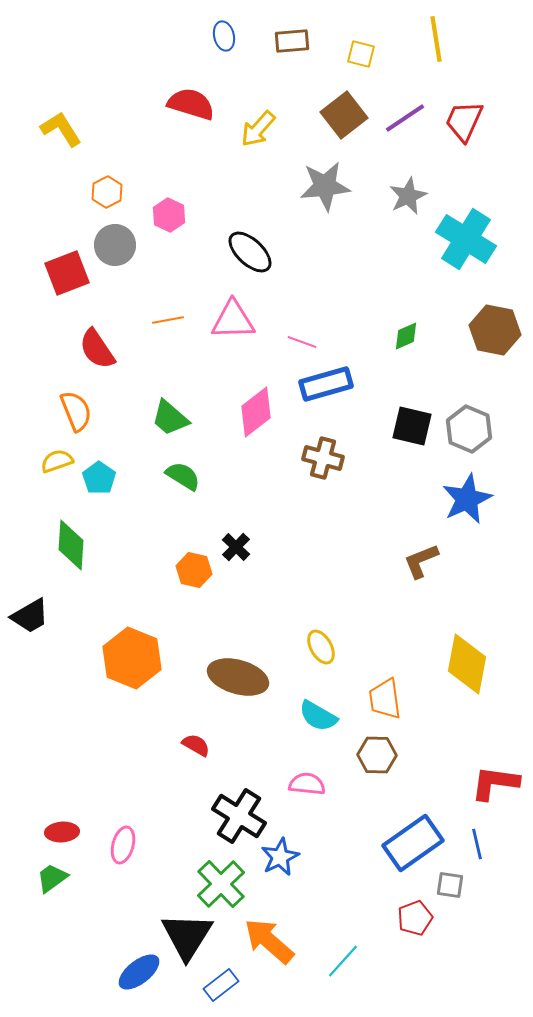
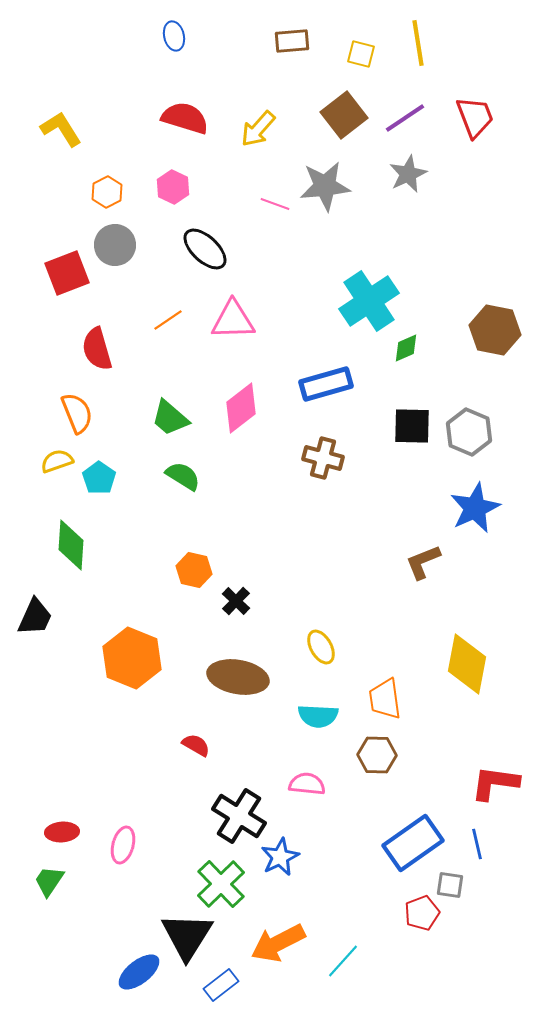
blue ellipse at (224, 36): moved 50 px left
yellow line at (436, 39): moved 18 px left, 4 px down
red semicircle at (191, 104): moved 6 px left, 14 px down
red trapezoid at (464, 121): moved 11 px right, 4 px up; rotated 135 degrees clockwise
gray star at (408, 196): moved 22 px up
pink hexagon at (169, 215): moved 4 px right, 28 px up
cyan cross at (466, 239): moved 97 px left, 62 px down; rotated 24 degrees clockwise
black ellipse at (250, 252): moved 45 px left, 3 px up
orange line at (168, 320): rotated 24 degrees counterclockwise
green diamond at (406, 336): moved 12 px down
pink line at (302, 342): moved 27 px left, 138 px up
red semicircle at (97, 349): rotated 18 degrees clockwise
orange semicircle at (76, 411): moved 1 px right, 2 px down
pink diamond at (256, 412): moved 15 px left, 4 px up
black square at (412, 426): rotated 12 degrees counterclockwise
gray hexagon at (469, 429): moved 3 px down
blue star at (467, 499): moved 8 px right, 9 px down
black cross at (236, 547): moved 54 px down
brown L-shape at (421, 561): moved 2 px right, 1 px down
black trapezoid at (30, 616): moved 5 px right, 1 px down; rotated 36 degrees counterclockwise
brown ellipse at (238, 677): rotated 6 degrees counterclockwise
cyan semicircle at (318, 716): rotated 27 degrees counterclockwise
green trapezoid at (52, 878): moved 3 px left, 3 px down; rotated 20 degrees counterclockwise
red pentagon at (415, 918): moved 7 px right, 5 px up
orange arrow at (269, 941): moved 9 px right, 2 px down; rotated 68 degrees counterclockwise
